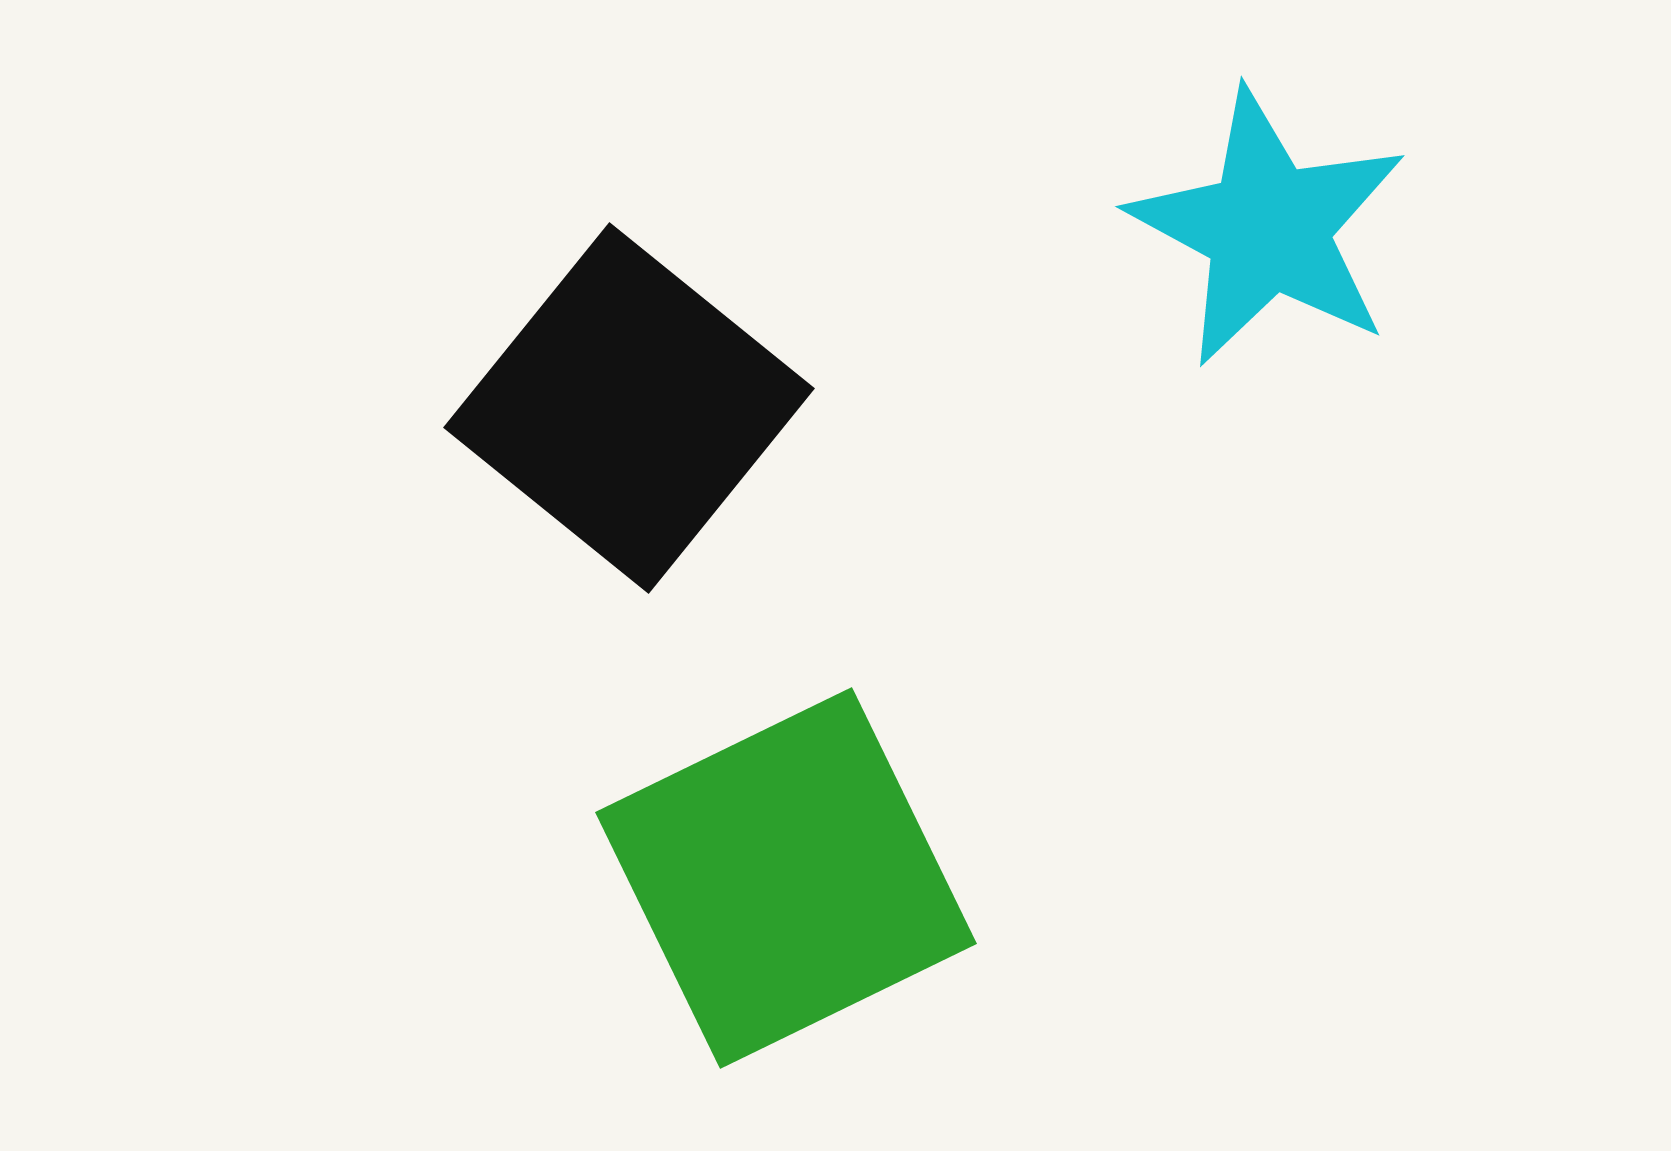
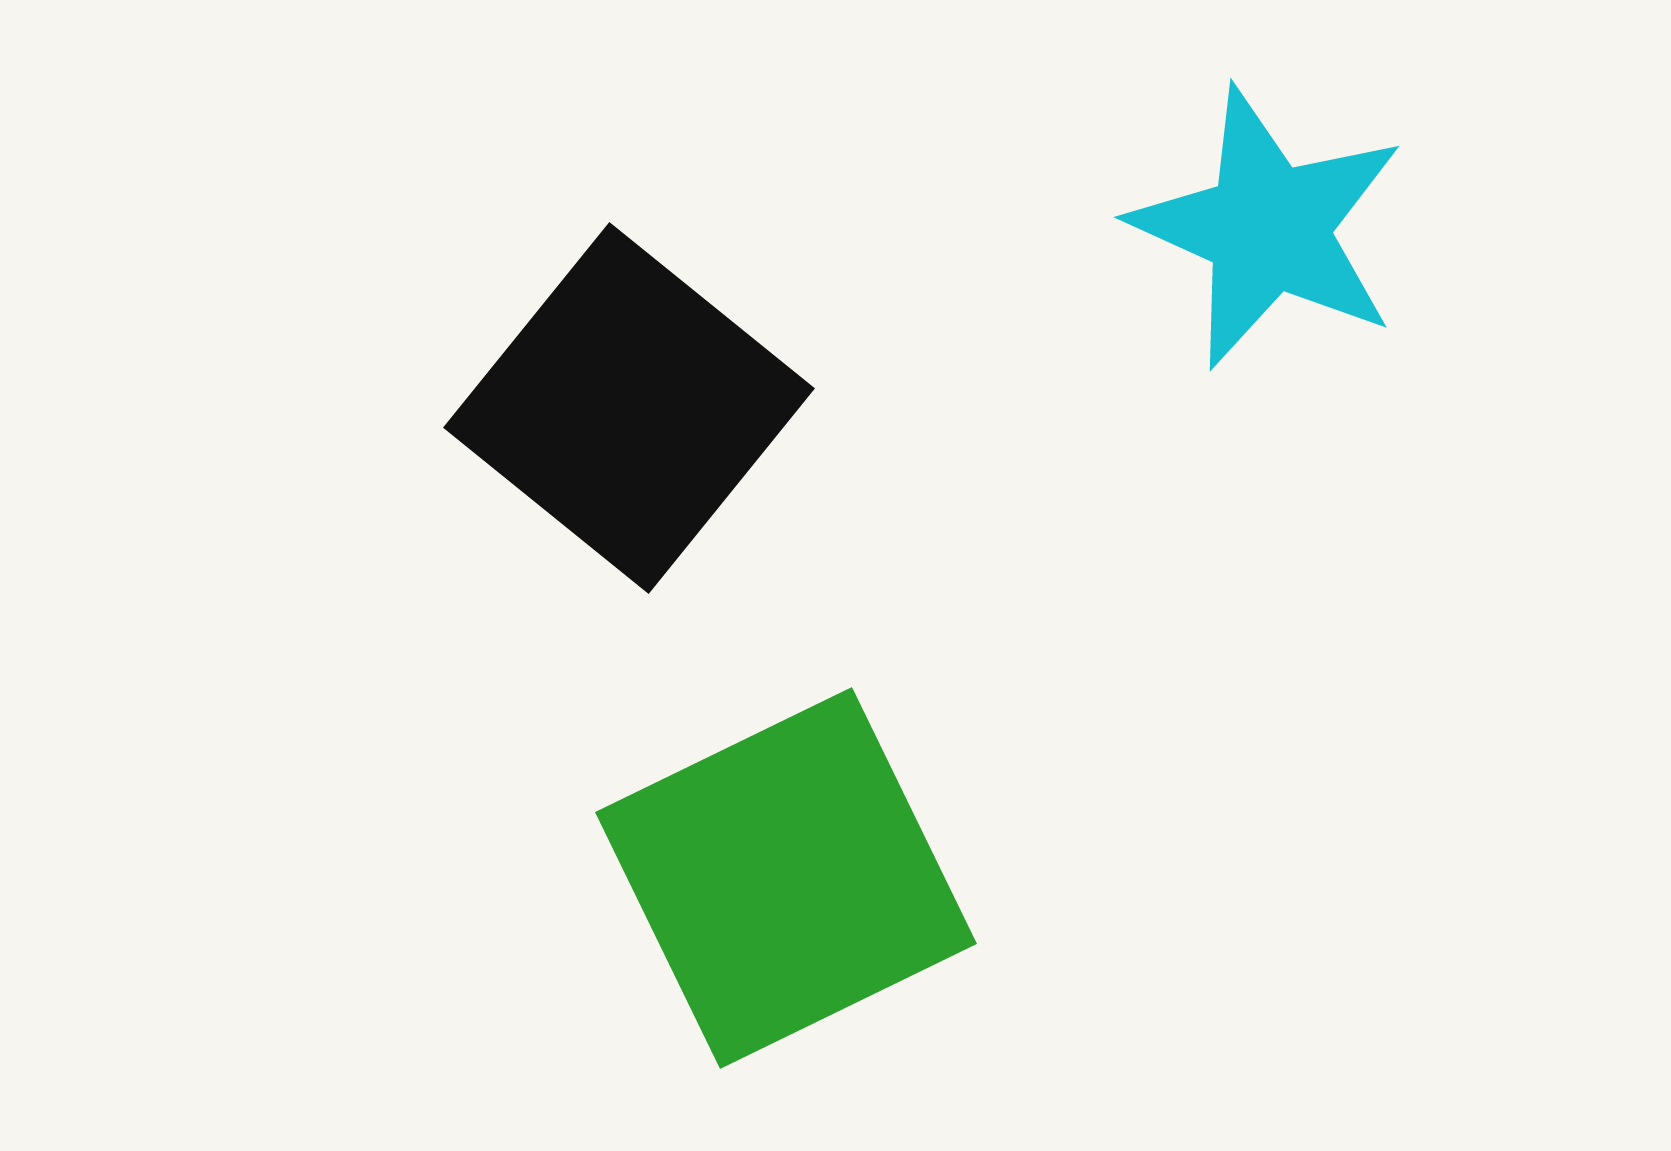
cyan star: rotated 4 degrees counterclockwise
